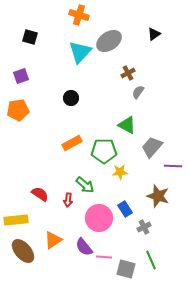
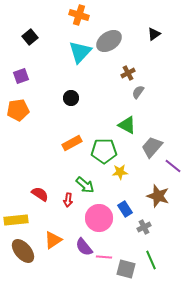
black square: rotated 35 degrees clockwise
purple line: rotated 36 degrees clockwise
